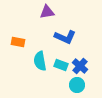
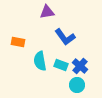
blue L-shape: rotated 30 degrees clockwise
